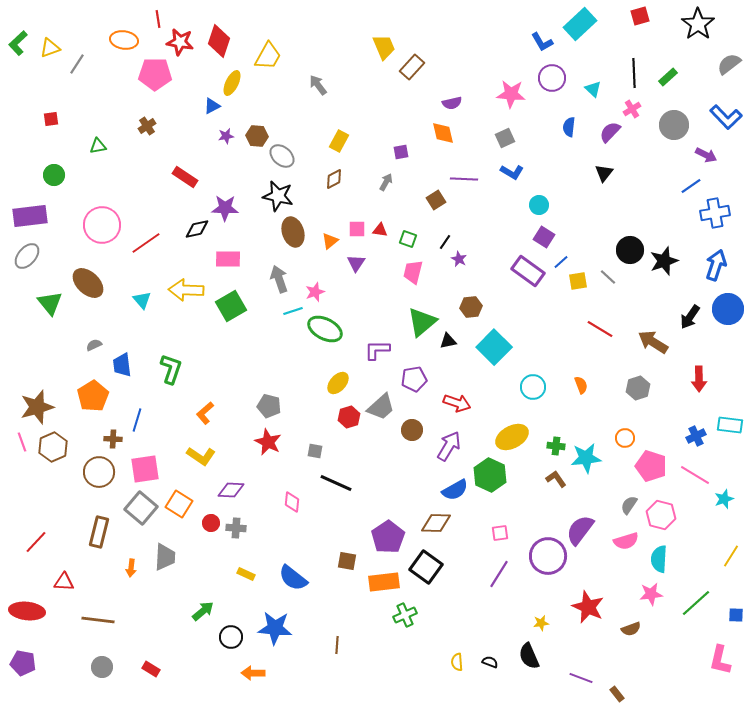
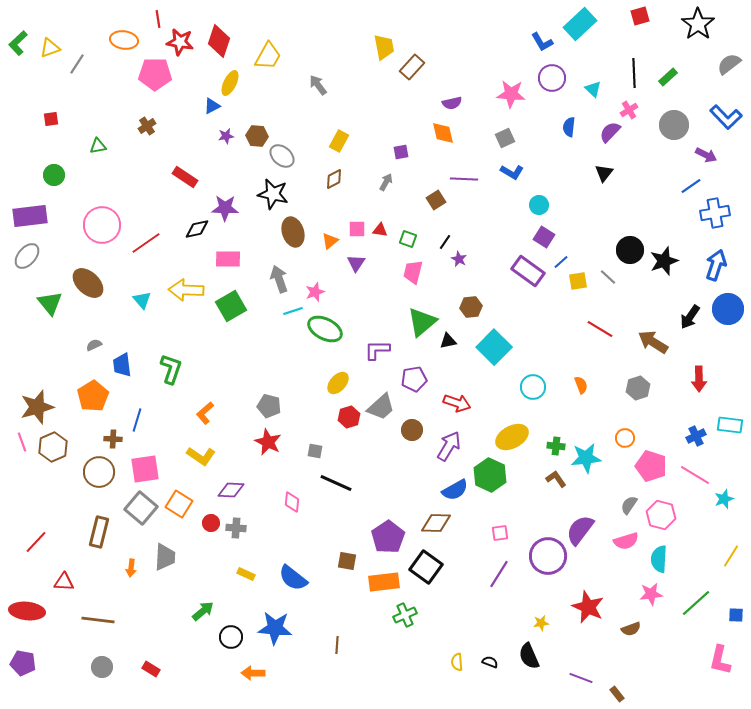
yellow trapezoid at (384, 47): rotated 12 degrees clockwise
yellow ellipse at (232, 83): moved 2 px left
pink cross at (632, 109): moved 3 px left, 1 px down
black star at (278, 196): moved 5 px left, 2 px up
